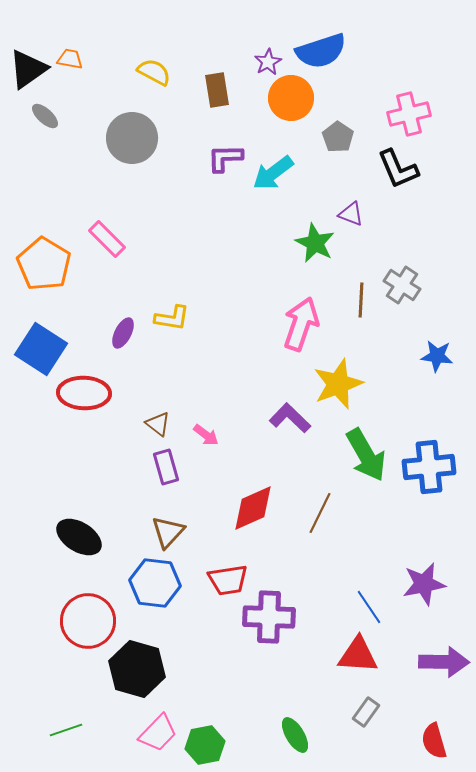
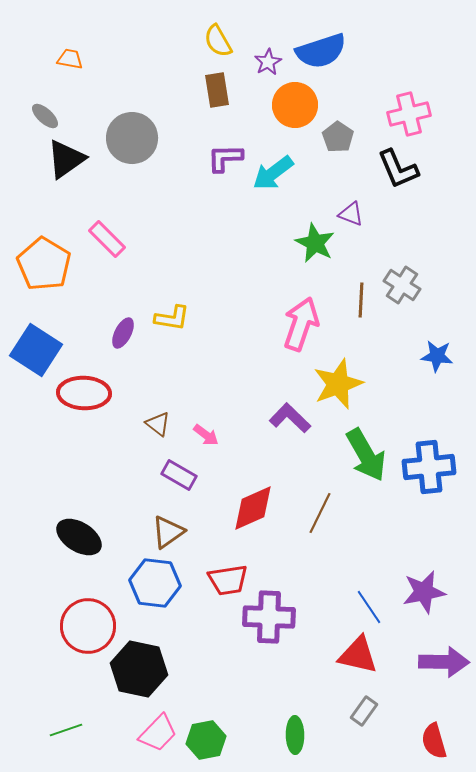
black triangle at (28, 69): moved 38 px right, 90 px down
yellow semicircle at (154, 72): moved 64 px right, 31 px up; rotated 148 degrees counterclockwise
orange circle at (291, 98): moved 4 px right, 7 px down
blue square at (41, 349): moved 5 px left, 1 px down
purple rectangle at (166, 467): moved 13 px right, 8 px down; rotated 44 degrees counterclockwise
brown triangle at (168, 532): rotated 12 degrees clockwise
purple star at (424, 584): moved 8 px down
red circle at (88, 621): moved 5 px down
red triangle at (358, 655): rotated 9 degrees clockwise
black hexagon at (137, 669): moved 2 px right; rotated 4 degrees counterclockwise
gray rectangle at (366, 712): moved 2 px left, 1 px up
green ellipse at (295, 735): rotated 30 degrees clockwise
green hexagon at (205, 745): moved 1 px right, 5 px up
